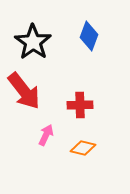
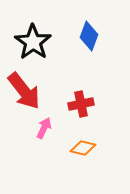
red cross: moved 1 px right, 1 px up; rotated 10 degrees counterclockwise
pink arrow: moved 2 px left, 7 px up
